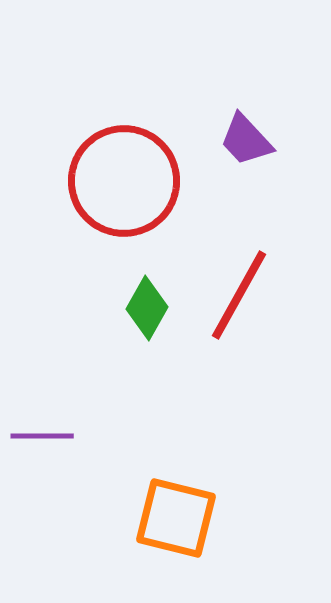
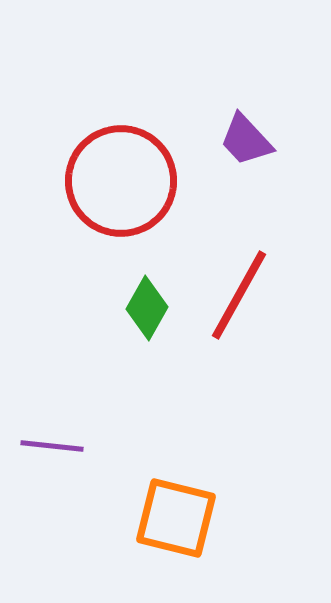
red circle: moved 3 px left
purple line: moved 10 px right, 10 px down; rotated 6 degrees clockwise
